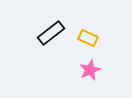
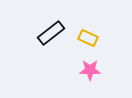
pink star: rotated 25 degrees clockwise
